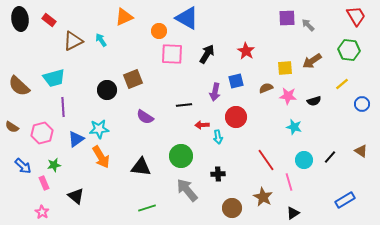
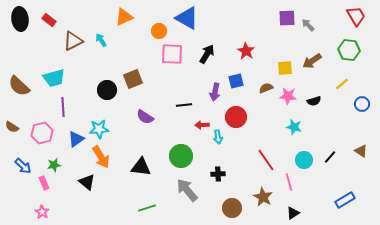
black triangle at (76, 196): moved 11 px right, 14 px up
